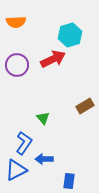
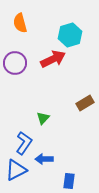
orange semicircle: moved 4 px right, 1 px down; rotated 78 degrees clockwise
purple circle: moved 2 px left, 2 px up
brown rectangle: moved 3 px up
green triangle: rotated 24 degrees clockwise
